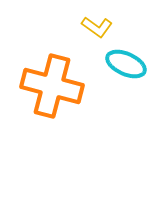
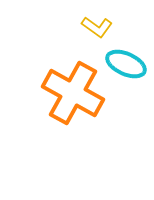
orange cross: moved 21 px right, 7 px down; rotated 14 degrees clockwise
